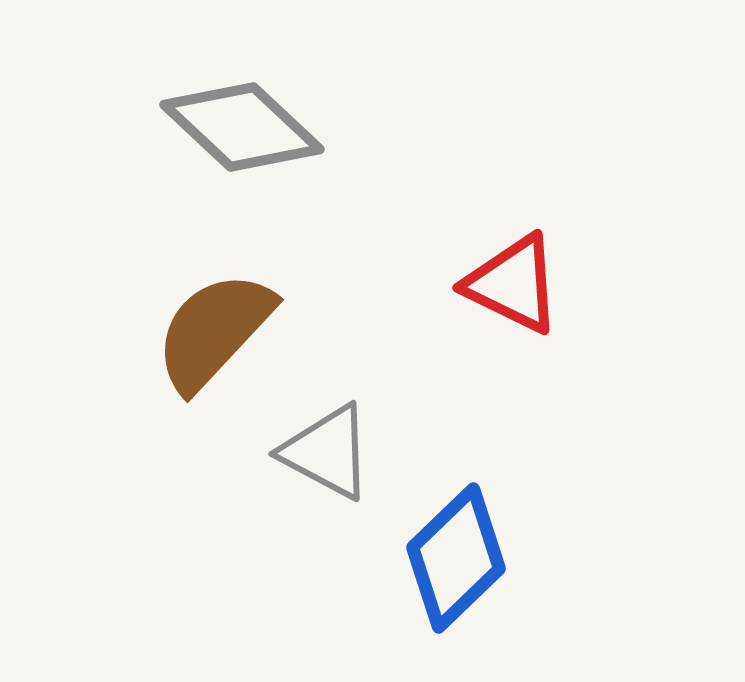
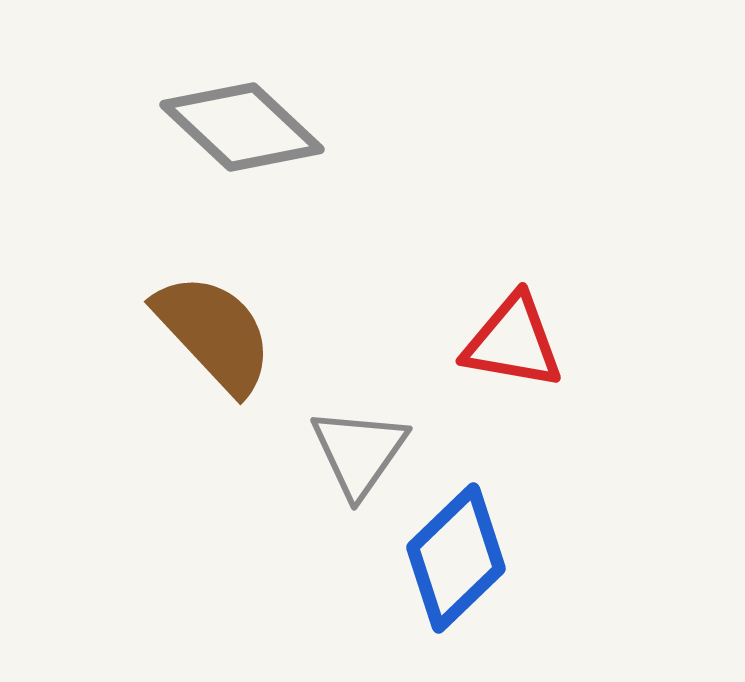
red triangle: moved 58 px down; rotated 16 degrees counterclockwise
brown semicircle: moved 2 px down; rotated 94 degrees clockwise
gray triangle: moved 32 px right; rotated 37 degrees clockwise
